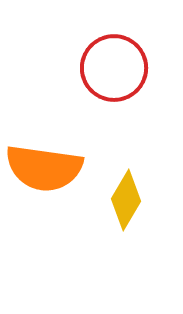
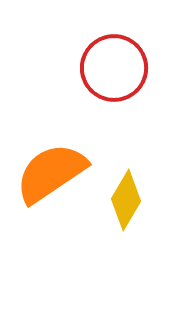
orange semicircle: moved 7 px right, 5 px down; rotated 138 degrees clockwise
